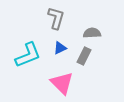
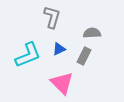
gray L-shape: moved 4 px left, 1 px up
blue triangle: moved 1 px left, 1 px down
